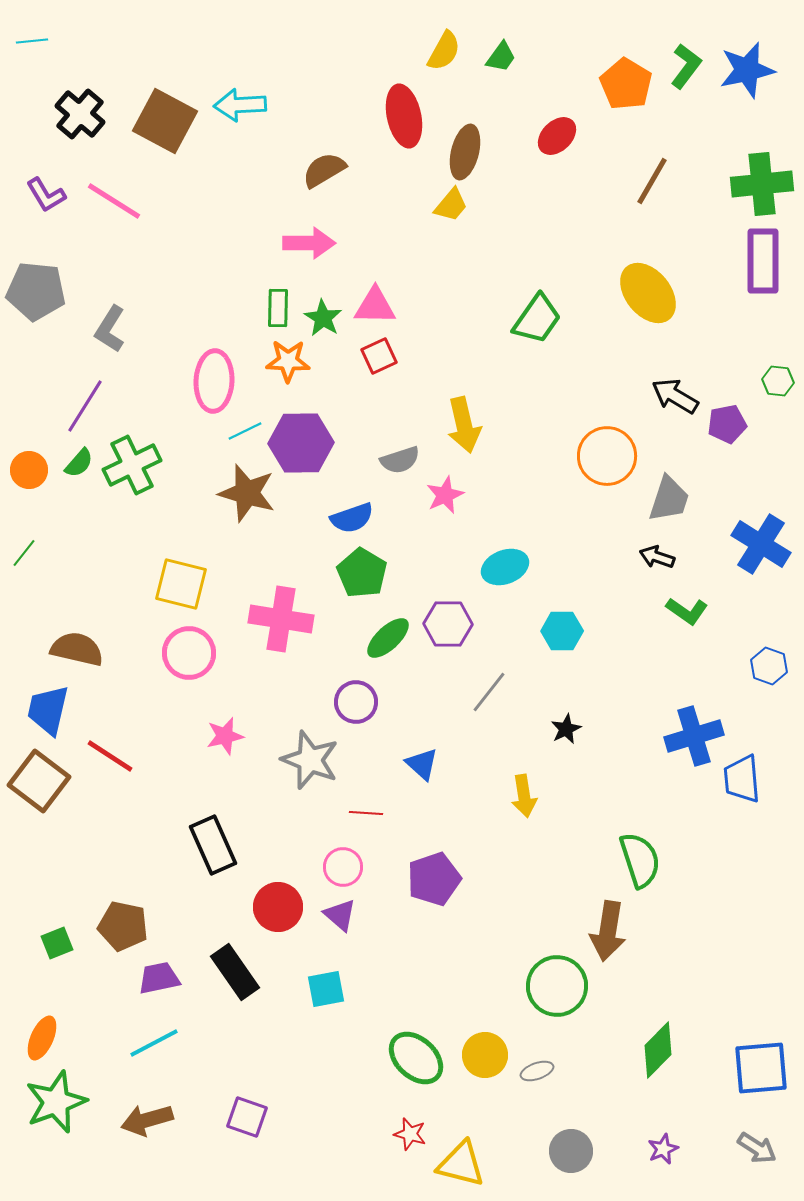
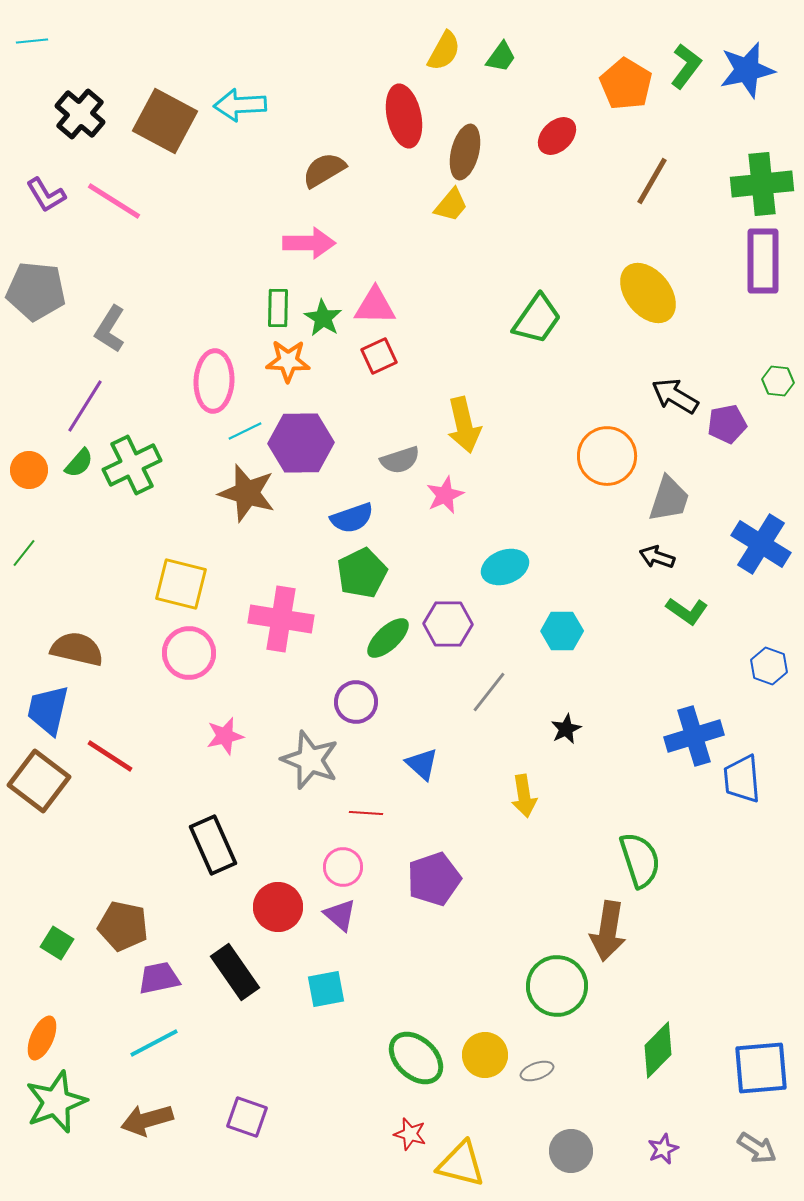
green pentagon at (362, 573): rotated 15 degrees clockwise
green square at (57, 943): rotated 36 degrees counterclockwise
